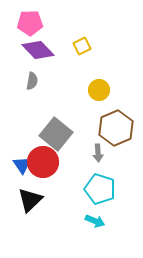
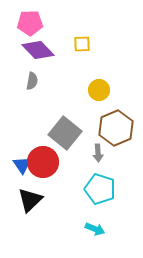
yellow square: moved 2 px up; rotated 24 degrees clockwise
gray square: moved 9 px right, 1 px up
cyan arrow: moved 8 px down
